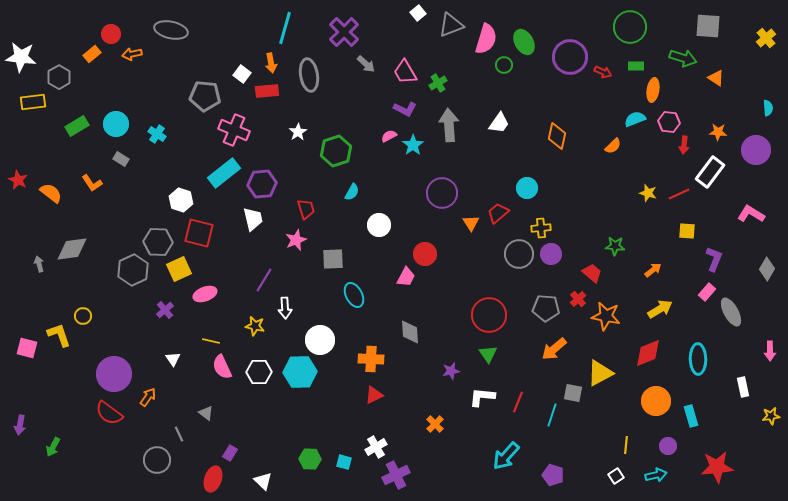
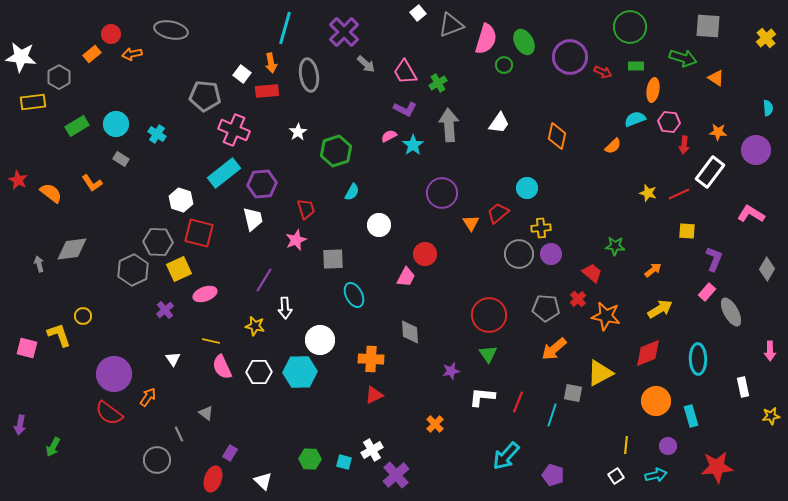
white cross at (376, 447): moved 4 px left, 3 px down
purple cross at (396, 475): rotated 16 degrees counterclockwise
